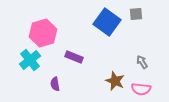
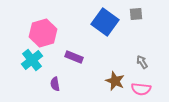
blue square: moved 2 px left
cyan cross: moved 2 px right
